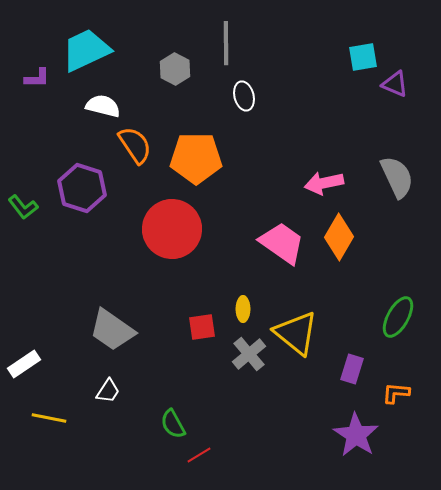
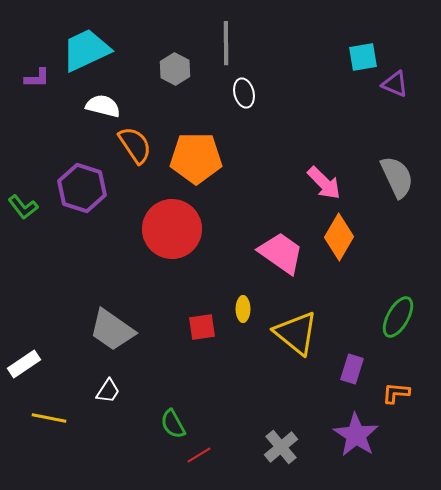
white ellipse: moved 3 px up
pink arrow: rotated 123 degrees counterclockwise
pink trapezoid: moved 1 px left, 10 px down
gray cross: moved 32 px right, 93 px down
